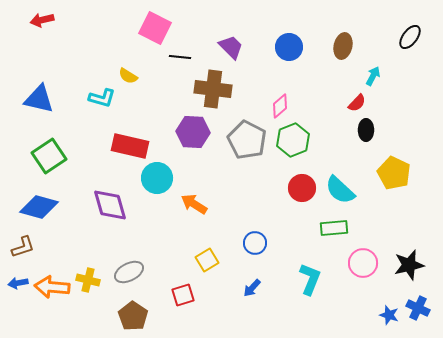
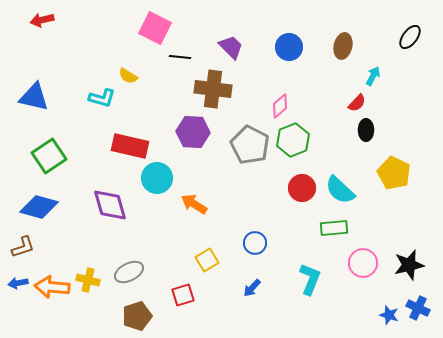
blue triangle at (39, 99): moved 5 px left, 2 px up
gray pentagon at (247, 140): moved 3 px right, 5 px down
brown pentagon at (133, 316): moved 4 px right; rotated 20 degrees clockwise
